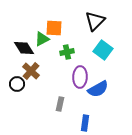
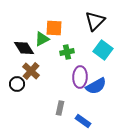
blue semicircle: moved 2 px left, 3 px up
gray rectangle: moved 4 px down
blue rectangle: moved 2 px left, 2 px up; rotated 63 degrees counterclockwise
